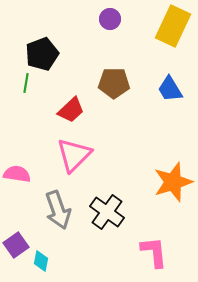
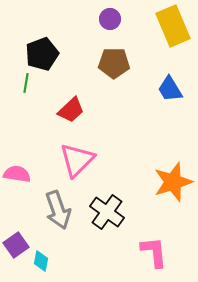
yellow rectangle: rotated 48 degrees counterclockwise
brown pentagon: moved 20 px up
pink triangle: moved 3 px right, 5 px down
